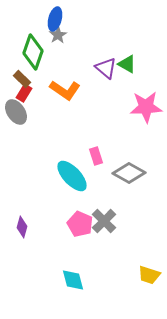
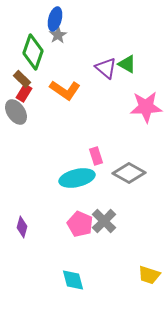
cyan ellipse: moved 5 px right, 2 px down; rotated 60 degrees counterclockwise
